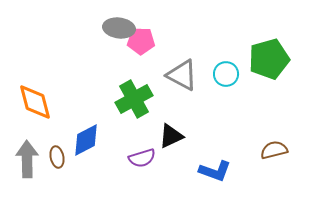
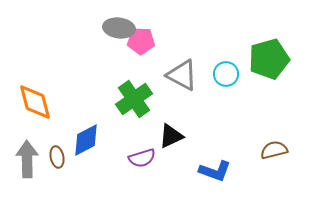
green cross: rotated 6 degrees counterclockwise
